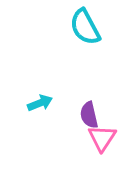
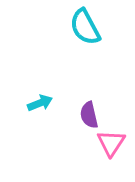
pink triangle: moved 9 px right, 5 px down
